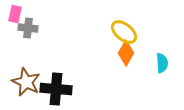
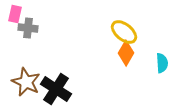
black cross: rotated 28 degrees clockwise
